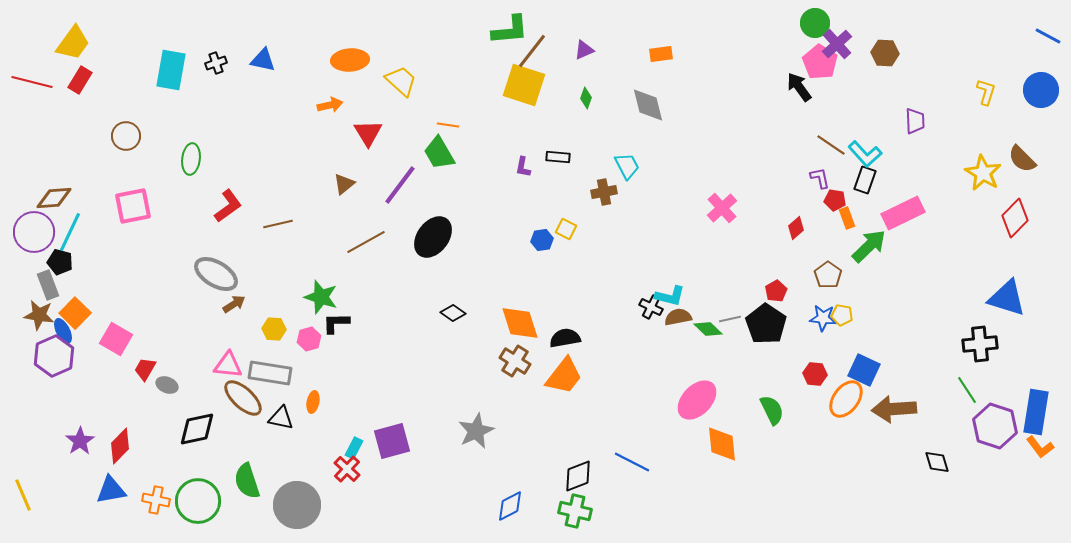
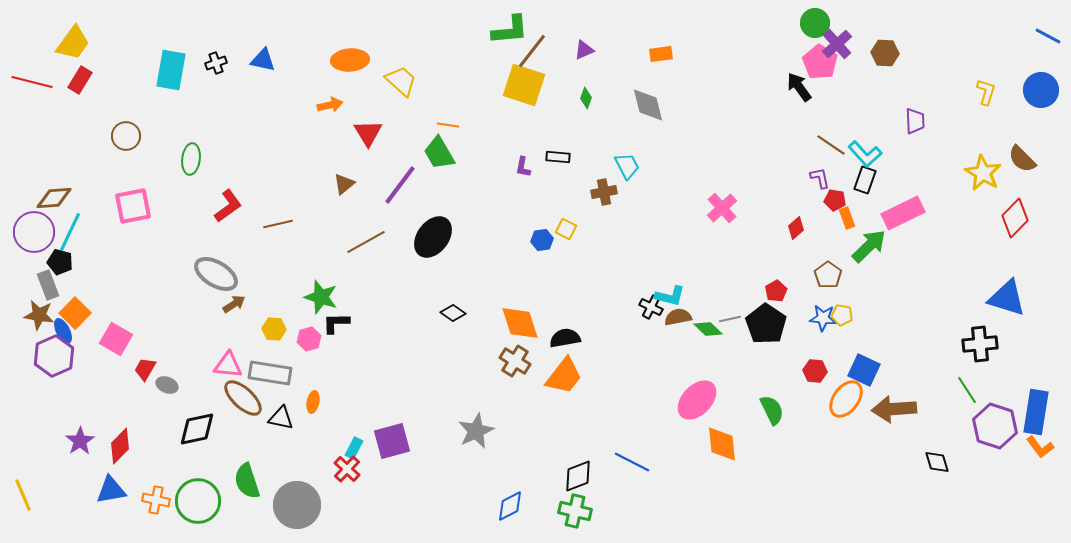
red hexagon at (815, 374): moved 3 px up
